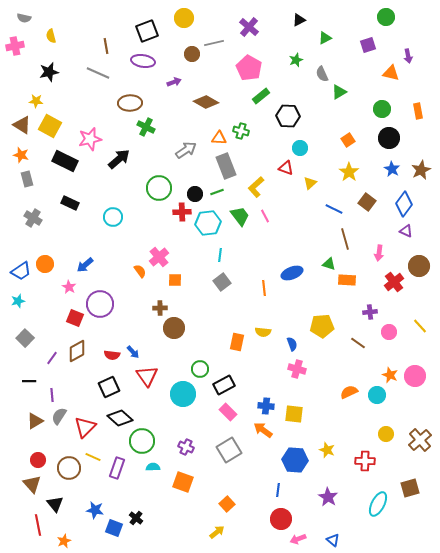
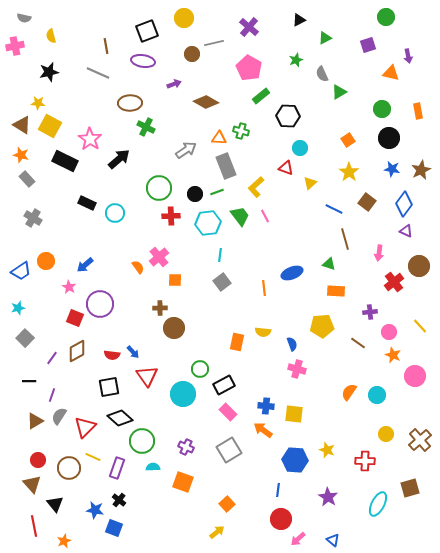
purple arrow at (174, 82): moved 2 px down
yellow star at (36, 101): moved 2 px right, 2 px down
pink star at (90, 139): rotated 25 degrees counterclockwise
blue star at (392, 169): rotated 21 degrees counterclockwise
gray rectangle at (27, 179): rotated 28 degrees counterclockwise
black rectangle at (70, 203): moved 17 px right
red cross at (182, 212): moved 11 px left, 4 px down
cyan circle at (113, 217): moved 2 px right, 4 px up
orange circle at (45, 264): moved 1 px right, 3 px up
orange semicircle at (140, 271): moved 2 px left, 4 px up
orange rectangle at (347, 280): moved 11 px left, 11 px down
cyan star at (18, 301): moved 7 px down
orange star at (390, 375): moved 3 px right, 20 px up
black square at (109, 387): rotated 15 degrees clockwise
orange semicircle at (349, 392): rotated 30 degrees counterclockwise
purple line at (52, 395): rotated 24 degrees clockwise
black cross at (136, 518): moved 17 px left, 18 px up
red line at (38, 525): moved 4 px left, 1 px down
pink arrow at (298, 539): rotated 21 degrees counterclockwise
